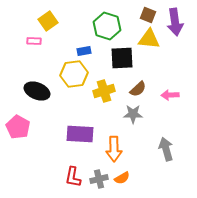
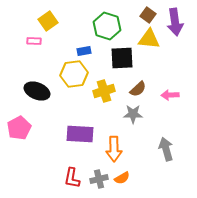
brown square: rotated 14 degrees clockwise
pink pentagon: moved 1 px right, 1 px down; rotated 15 degrees clockwise
red L-shape: moved 1 px left, 1 px down
